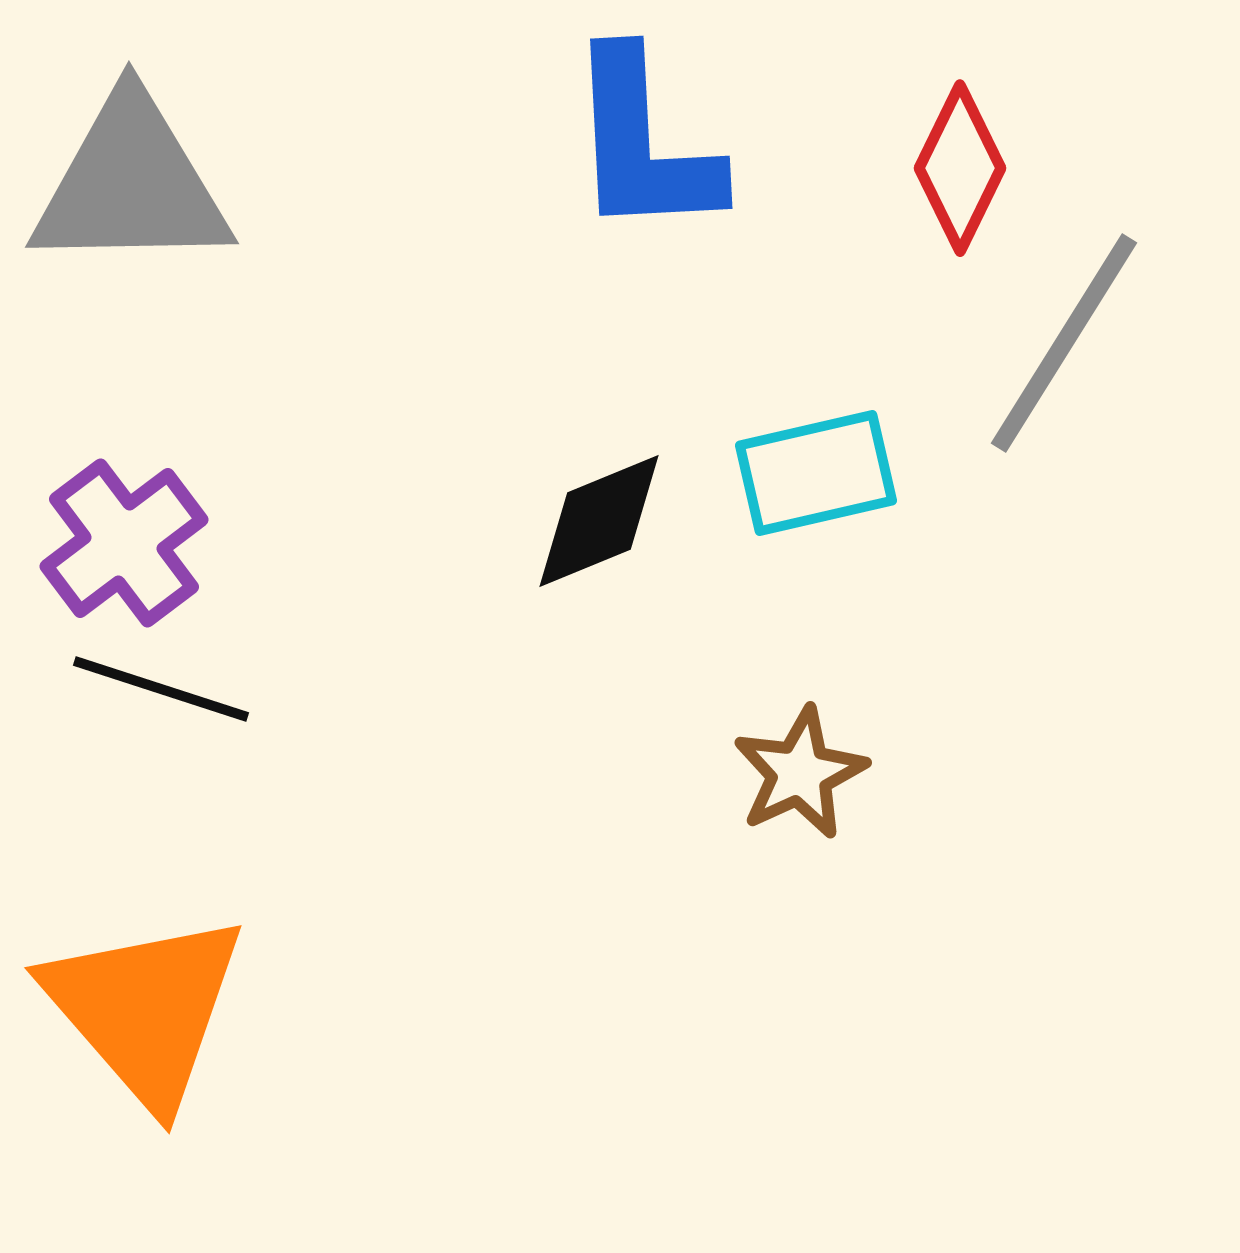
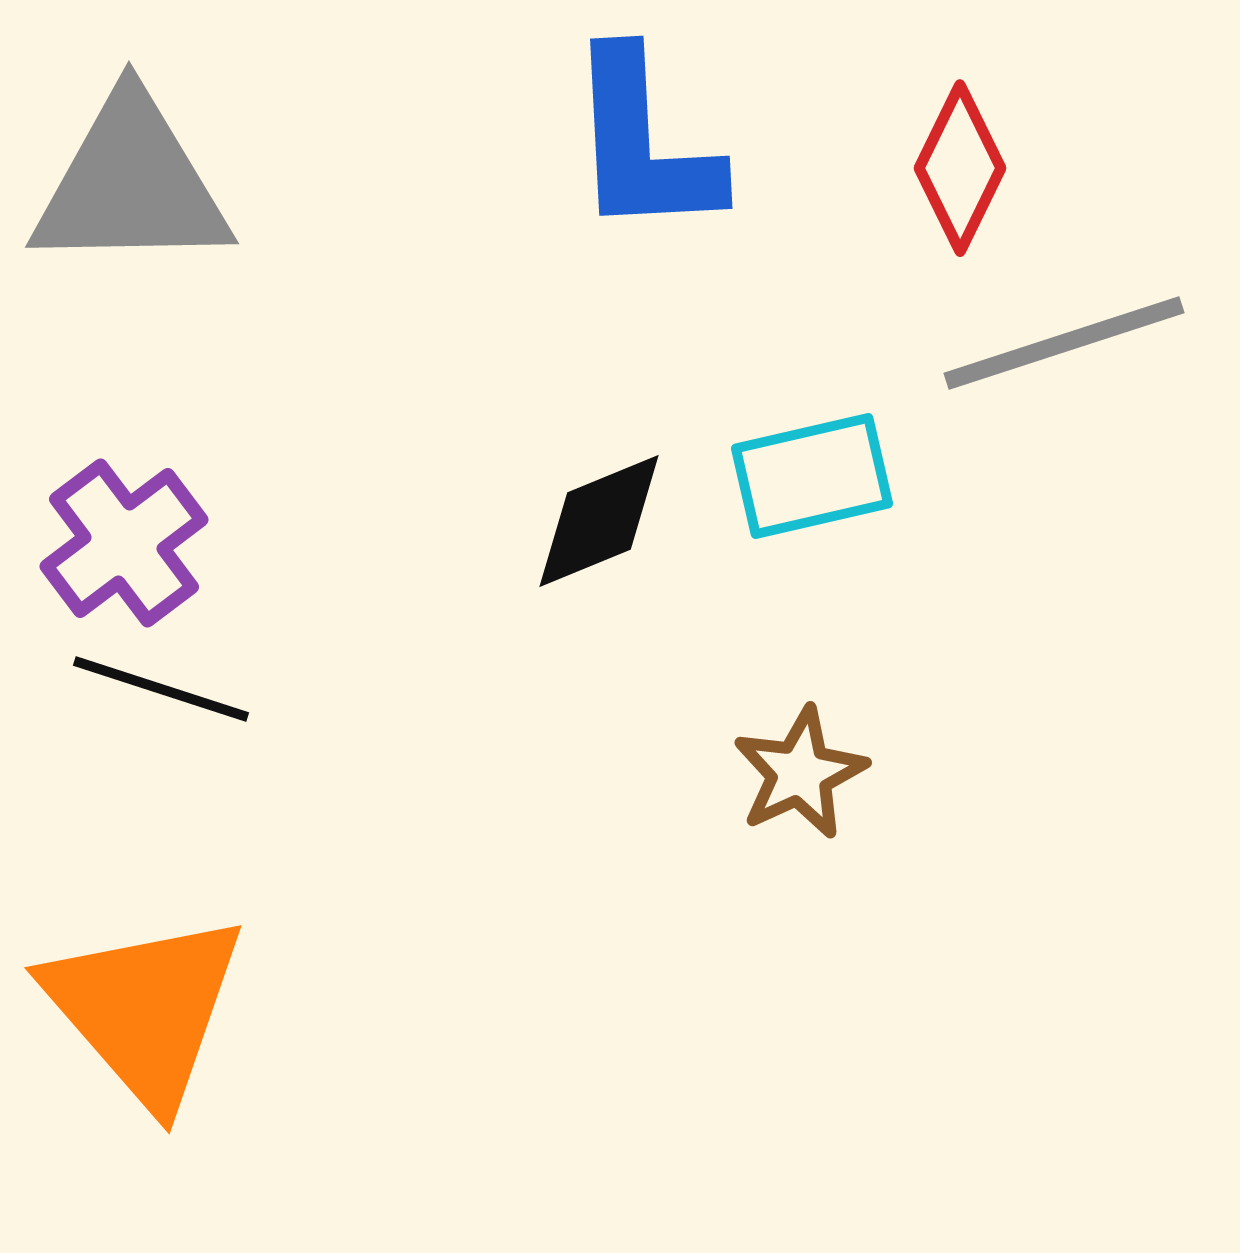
gray line: rotated 40 degrees clockwise
cyan rectangle: moved 4 px left, 3 px down
